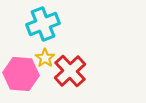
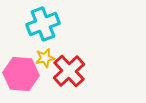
yellow star: rotated 24 degrees clockwise
red cross: moved 1 px left
